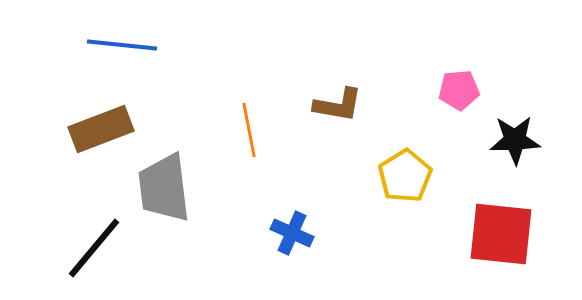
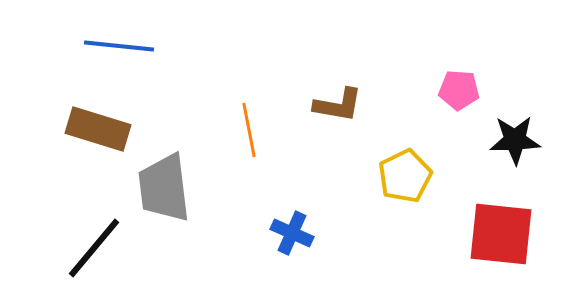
blue line: moved 3 px left, 1 px down
pink pentagon: rotated 9 degrees clockwise
brown rectangle: moved 3 px left; rotated 38 degrees clockwise
yellow pentagon: rotated 6 degrees clockwise
